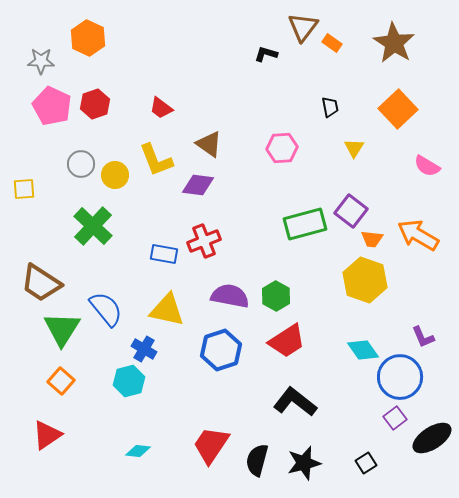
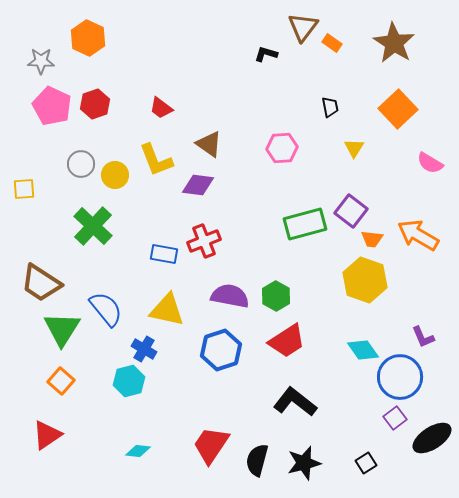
pink semicircle at (427, 166): moved 3 px right, 3 px up
